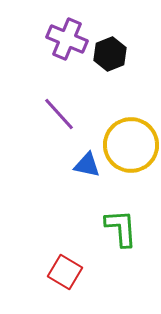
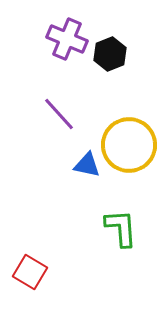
yellow circle: moved 2 px left
red square: moved 35 px left
